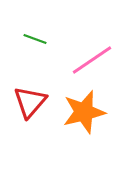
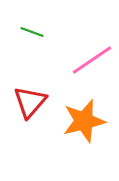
green line: moved 3 px left, 7 px up
orange star: moved 9 px down
